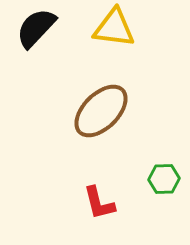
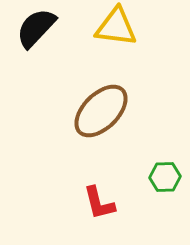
yellow triangle: moved 2 px right, 1 px up
green hexagon: moved 1 px right, 2 px up
